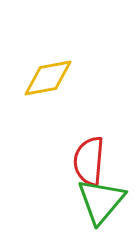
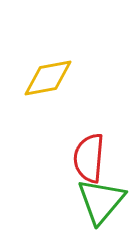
red semicircle: moved 3 px up
